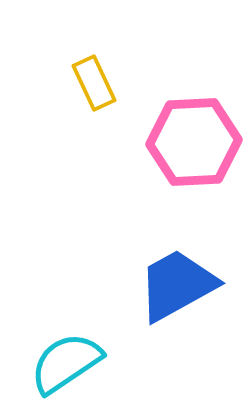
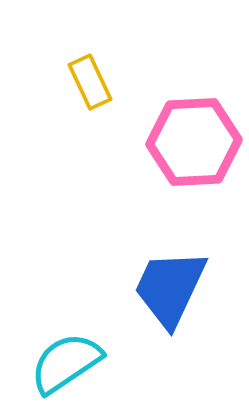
yellow rectangle: moved 4 px left, 1 px up
blue trapezoid: moved 7 px left, 3 px down; rotated 36 degrees counterclockwise
